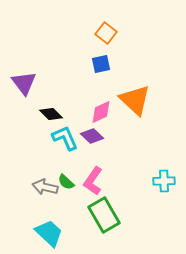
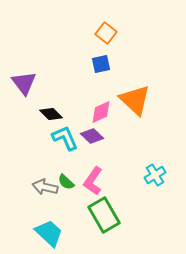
cyan cross: moved 9 px left, 6 px up; rotated 30 degrees counterclockwise
